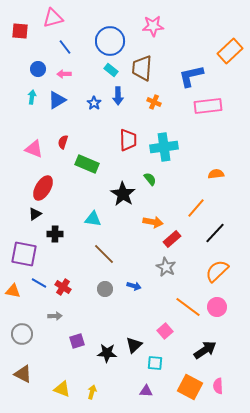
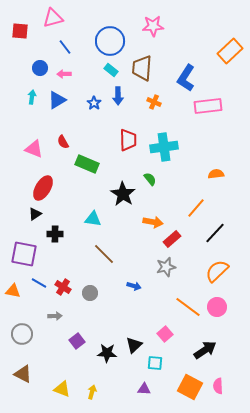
blue circle at (38, 69): moved 2 px right, 1 px up
blue L-shape at (191, 76): moved 5 px left, 2 px down; rotated 44 degrees counterclockwise
red semicircle at (63, 142): rotated 48 degrees counterclockwise
gray star at (166, 267): rotated 30 degrees clockwise
gray circle at (105, 289): moved 15 px left, 4 px down
pink square at (165, 331): moved 3 px down
purple square at (77, 341): rotated 21 degrees counterclockwise
purple triangle at (146, 391): moved 2 px left, 2 px up
